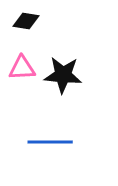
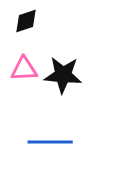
black diamond: rotated 28 degrees counterclockwise
pink triangle: moved 2 px right, 1 px down
